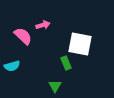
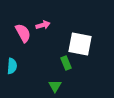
pink semicircle: moved 3 px up; rotated 18 degrees clockwise
cyan semicircle: rotated 70 degrees counterclockwise
